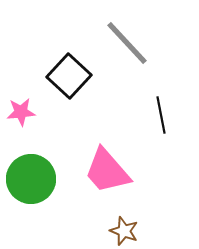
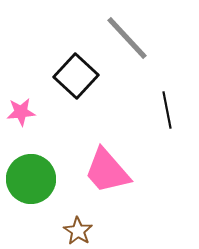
gray line: moved 5 px up
black square: moved 7 px right
black line: moved 6 px right, 5 px up
brown star: moved 46 px left; rotated 12 degrees clockwise
